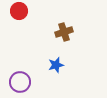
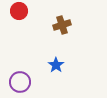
brown cross: moved 2 px left, 7 px up
blue star: rotated 21 degrees counterclockwise
